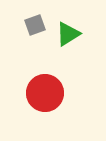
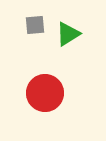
gray square: rotated 15 degrees clockwise
